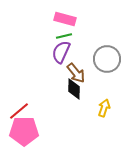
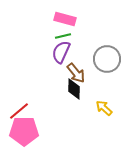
green line: moved 1 px left
yellow arrow: rotated 66 degrees counterclockwise
